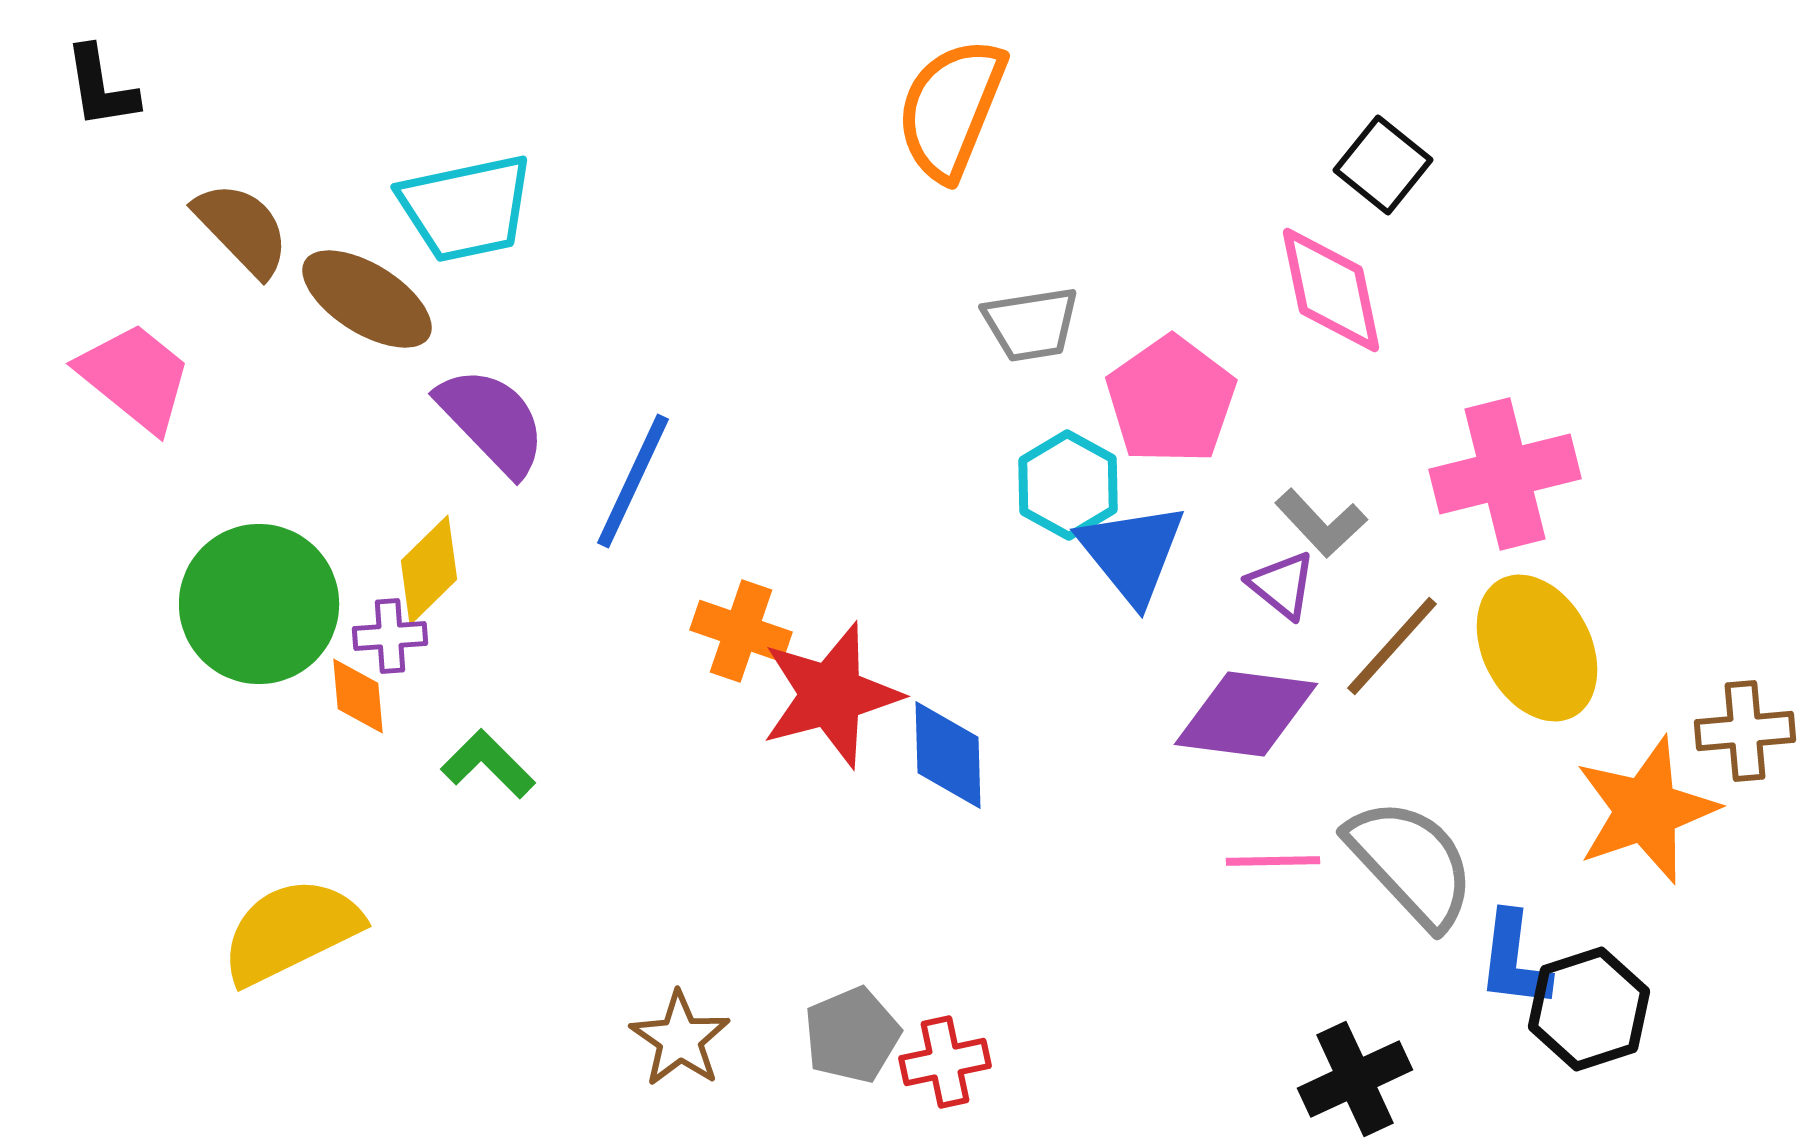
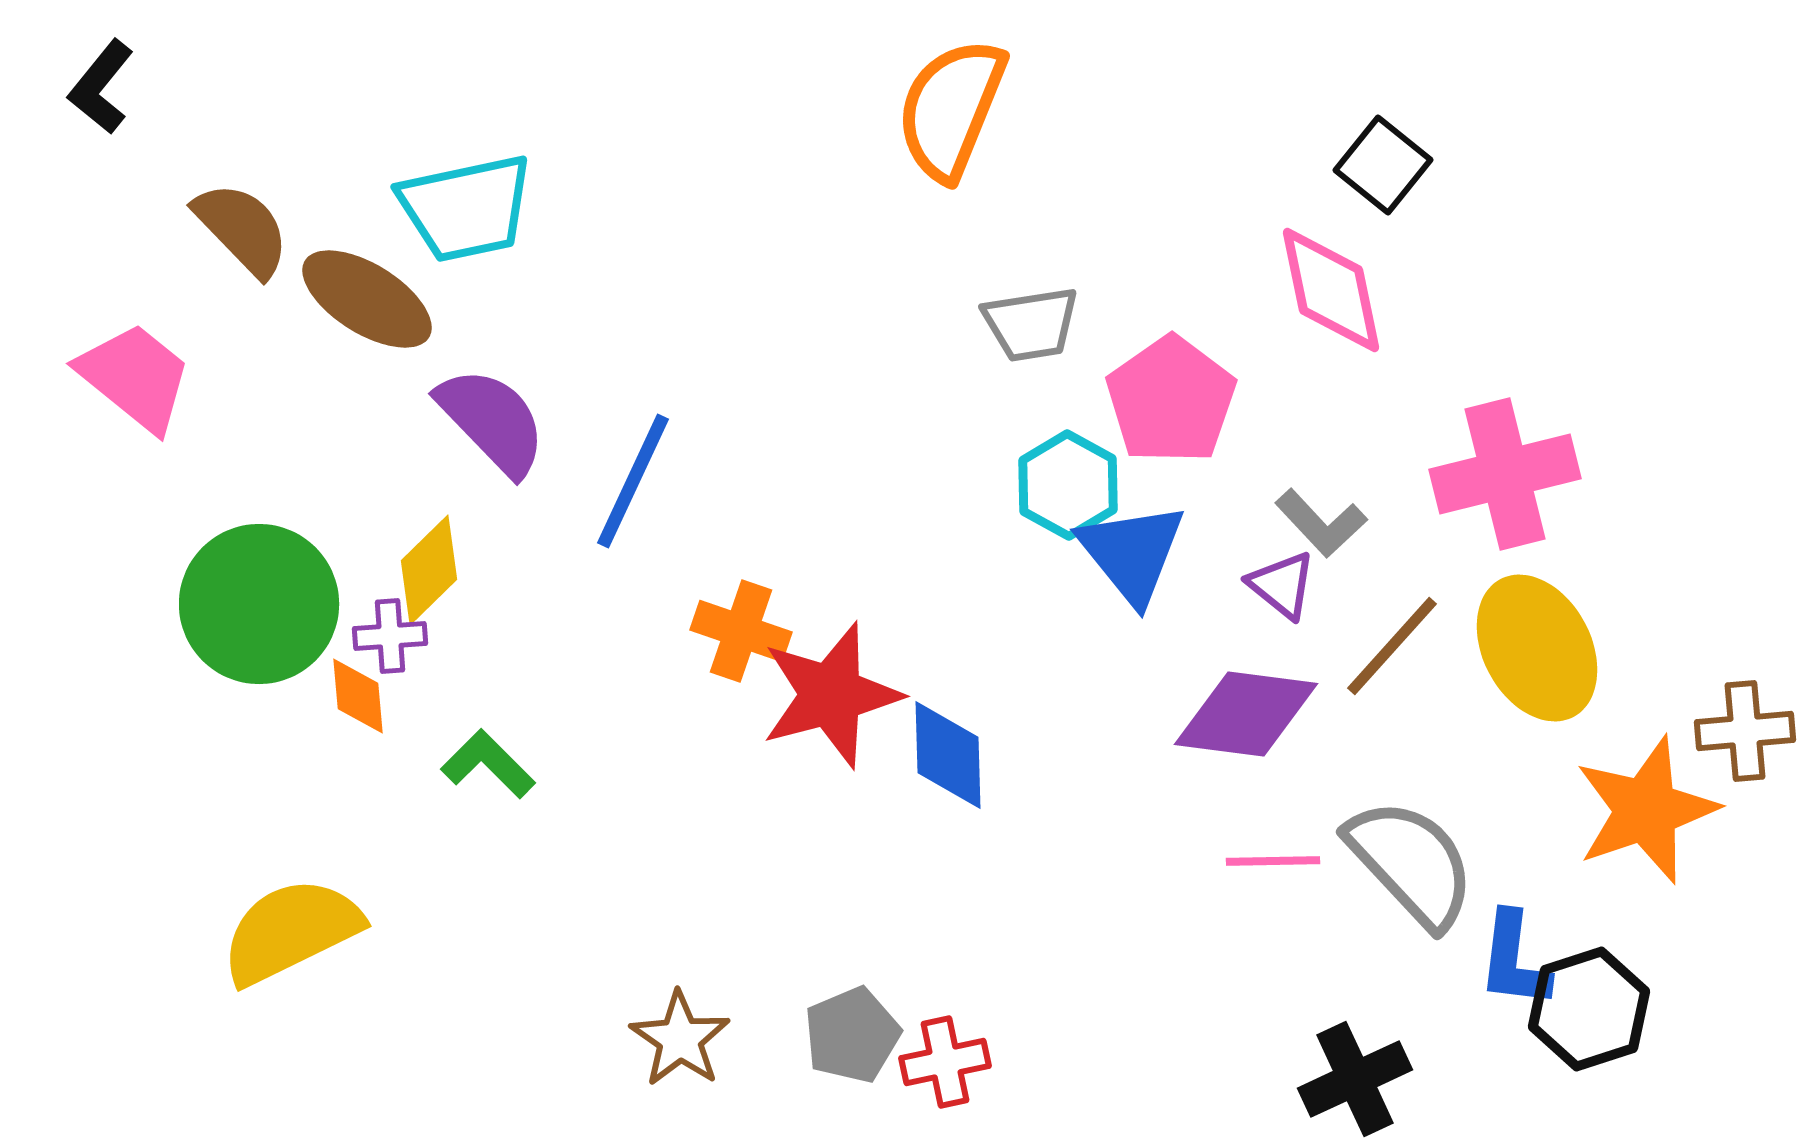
black L-shape: rotated 48 degrees clockwise
